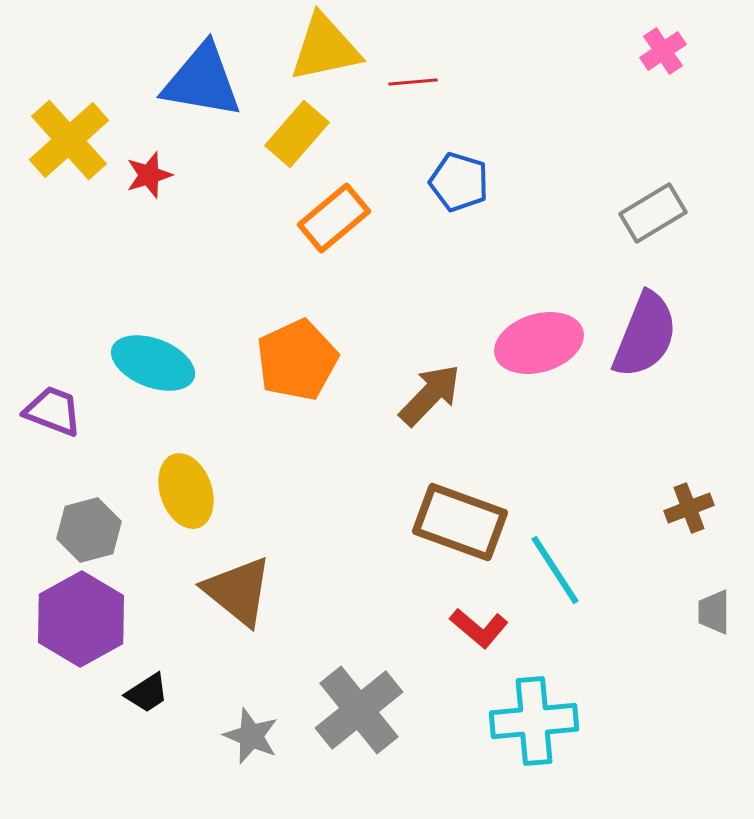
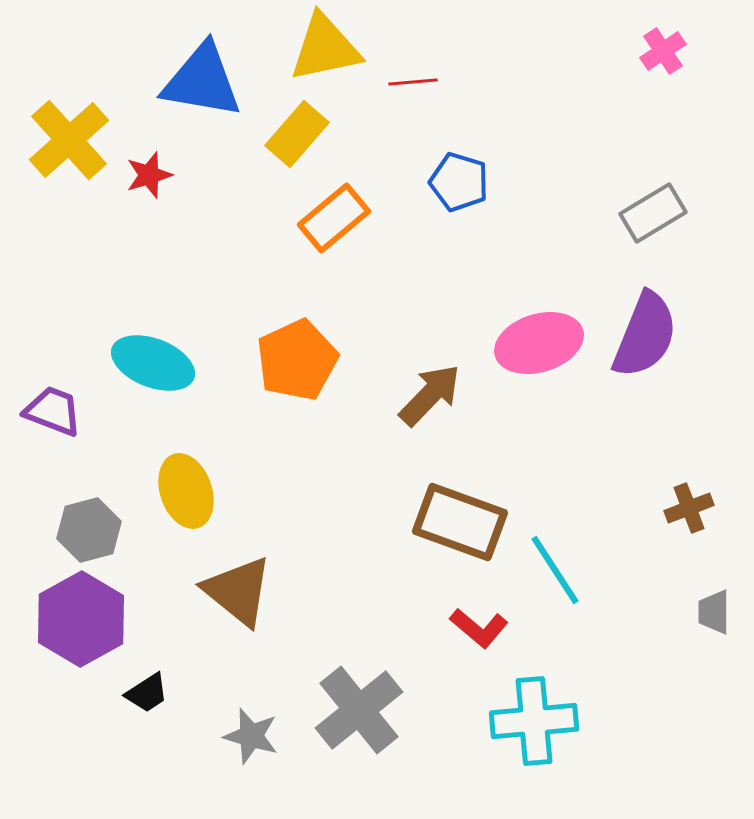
gray star: rotated 6 degrees counterclockwise
